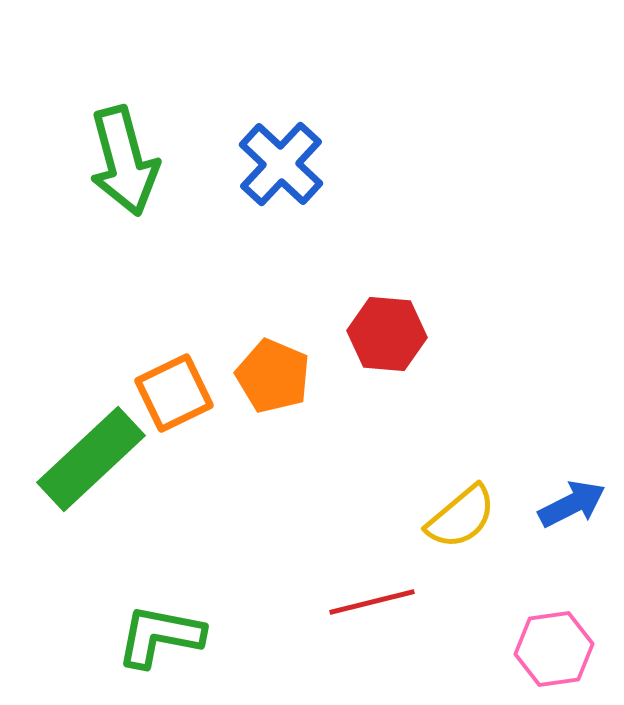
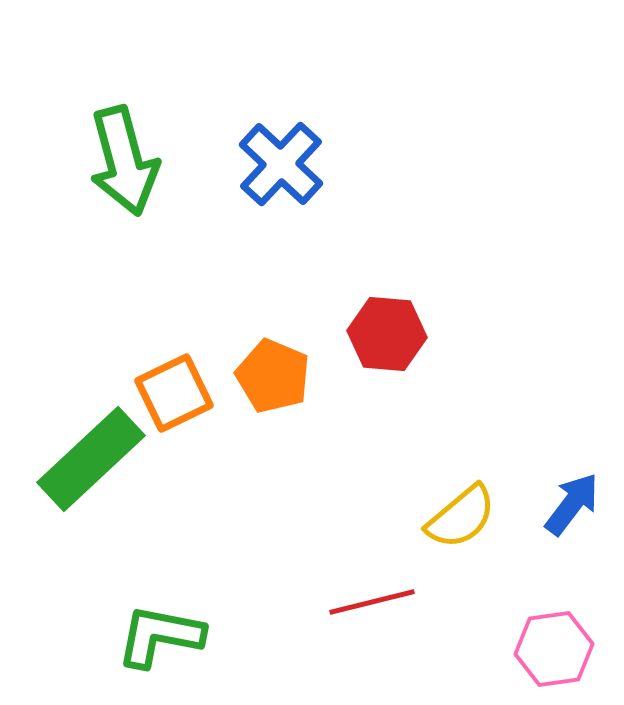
blue arrow: rotated 26 degrees counterclockwise
